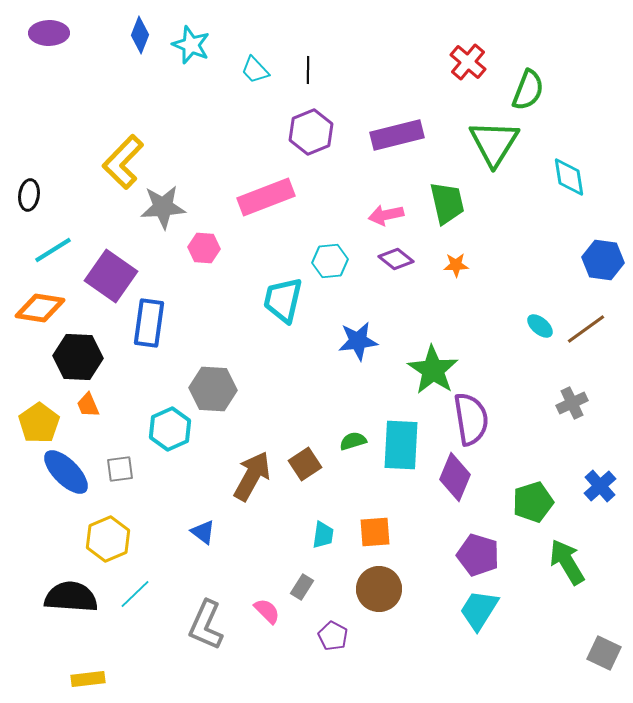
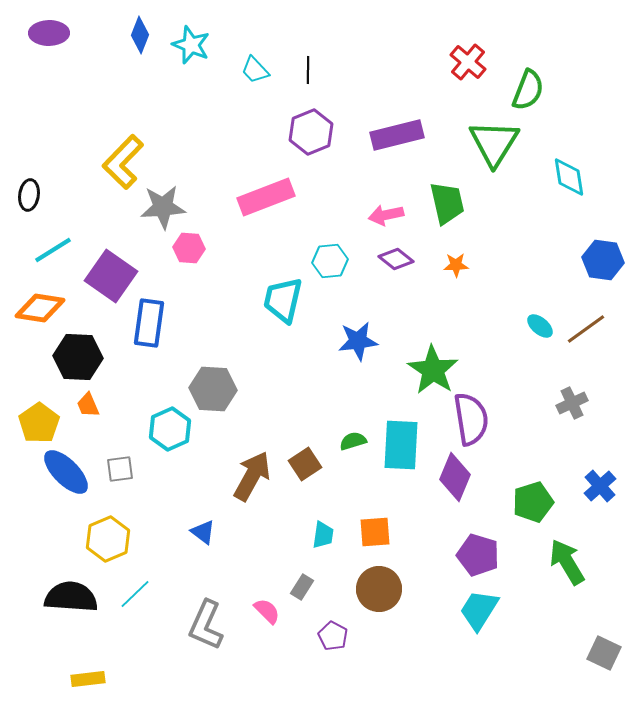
pink hexagon at (204, 248): moved 15 px left
